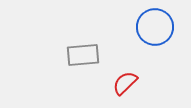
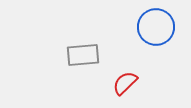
blue circle: moved 1 px right
